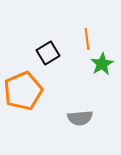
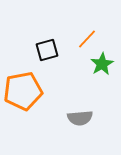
orange line: rotated 50 degrees clockwise
black square: moved 1 px left, 3 px up; rotated 15 degrees clockwise
orange pentagon: rotated 12 degrees clockwise
